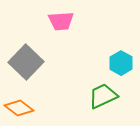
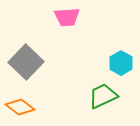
pink trapezoid: moved 6 px right, 4 px up
orange diamond: moved 1 px right, 1 px up
